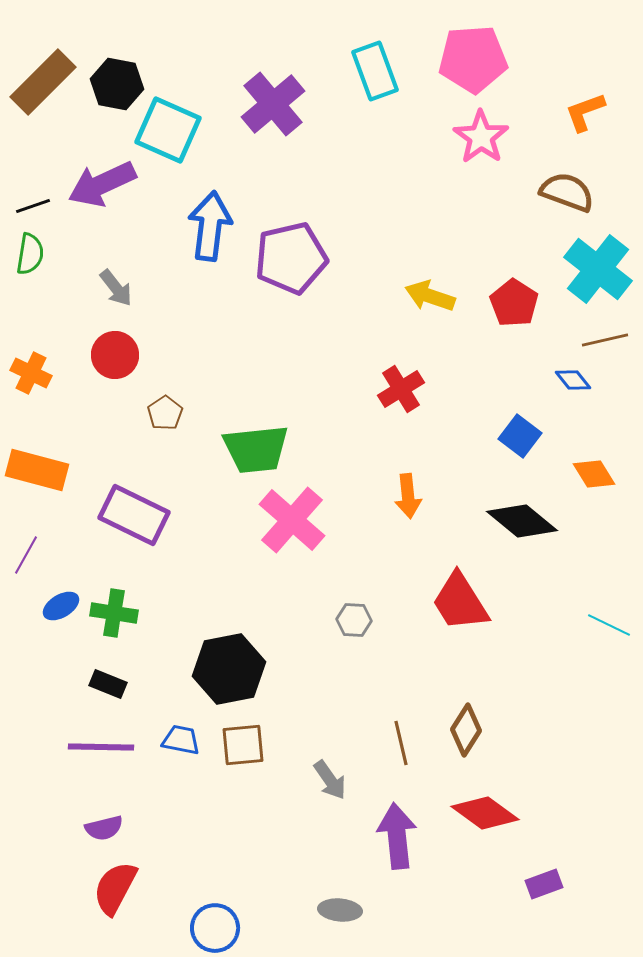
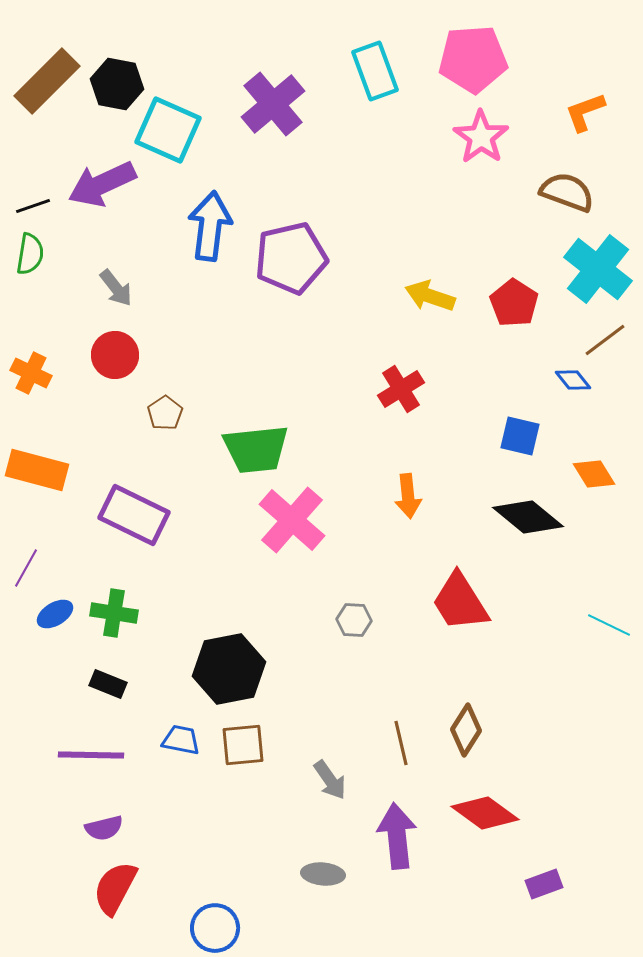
brown rectangle at (43, 82): moved 4 px right, 1 px up
brown line at (605, 340): rotated 24 degrees counterclockwise
blue square at (520, 436): rotated 24 degrees counterclockwise
black diamond at (522, 521): moved 6 px right, 4 px up
purple line at (26, 555): moved 13 px down
blue ellipse at (61, 606): moved 6 px left, 8 px down
purple line at (101, 747): moved 10 px left, 8 px down
gray ellipse at (340, 910): moved 17 px left, 36 px up
